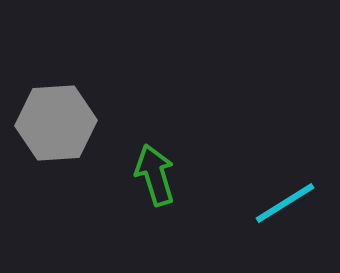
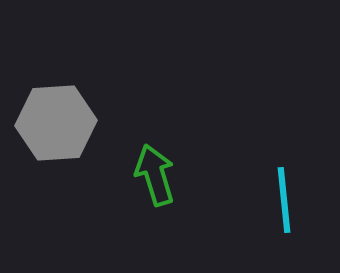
cyan line: moved 1 px left, 3 px up; rotated 64 degrees counterclockwise
